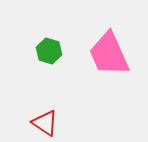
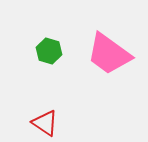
pink trapezoid: rotated 30 degrees counterclockwise
